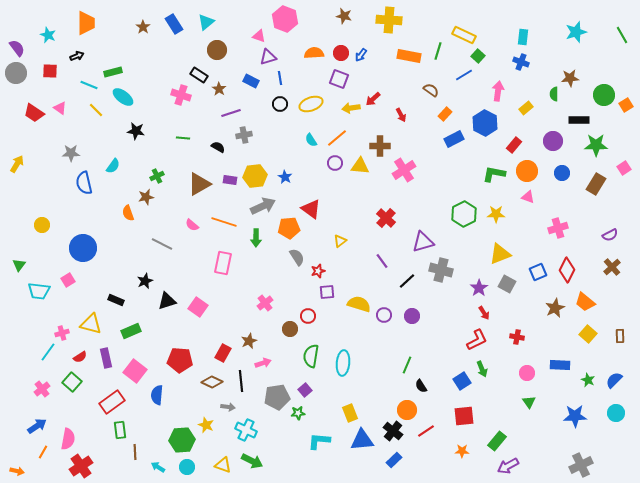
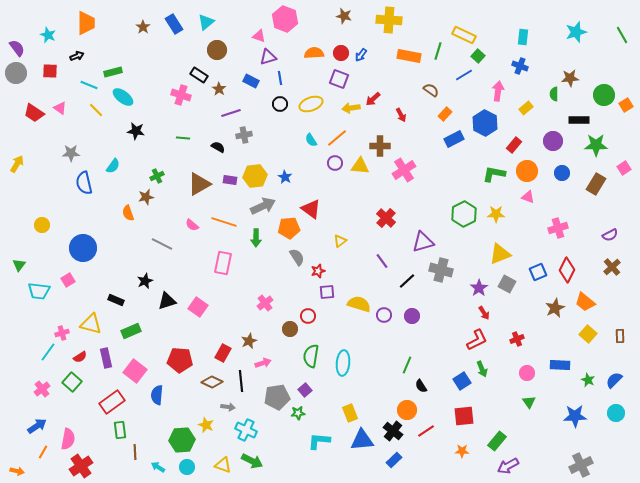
blue cross at (521, 62): moved 1 px left, 4 px down
red cross at (517, 337): moved 2 px down; rotated 32 degrees counterclockwise
